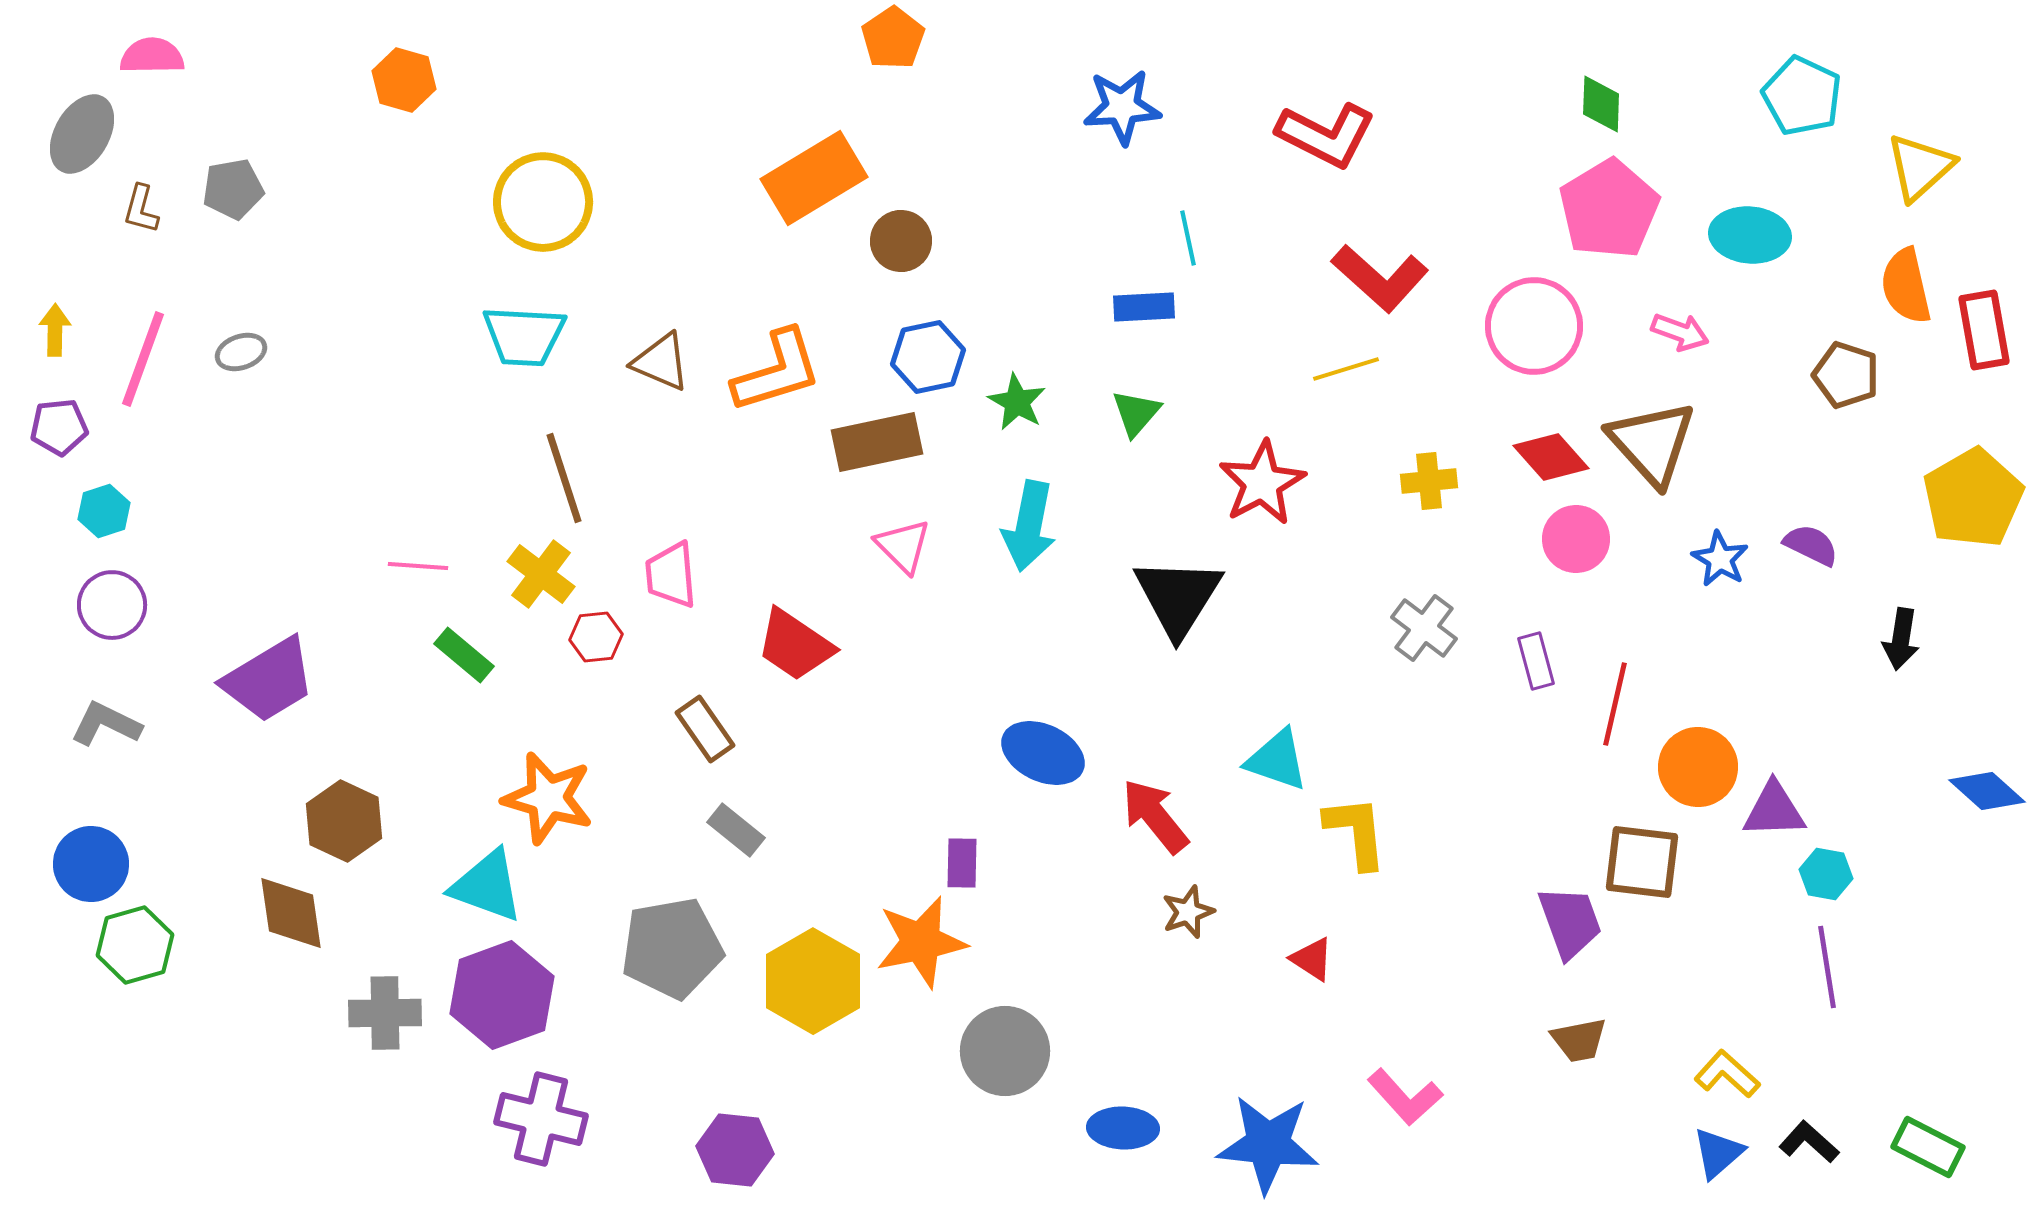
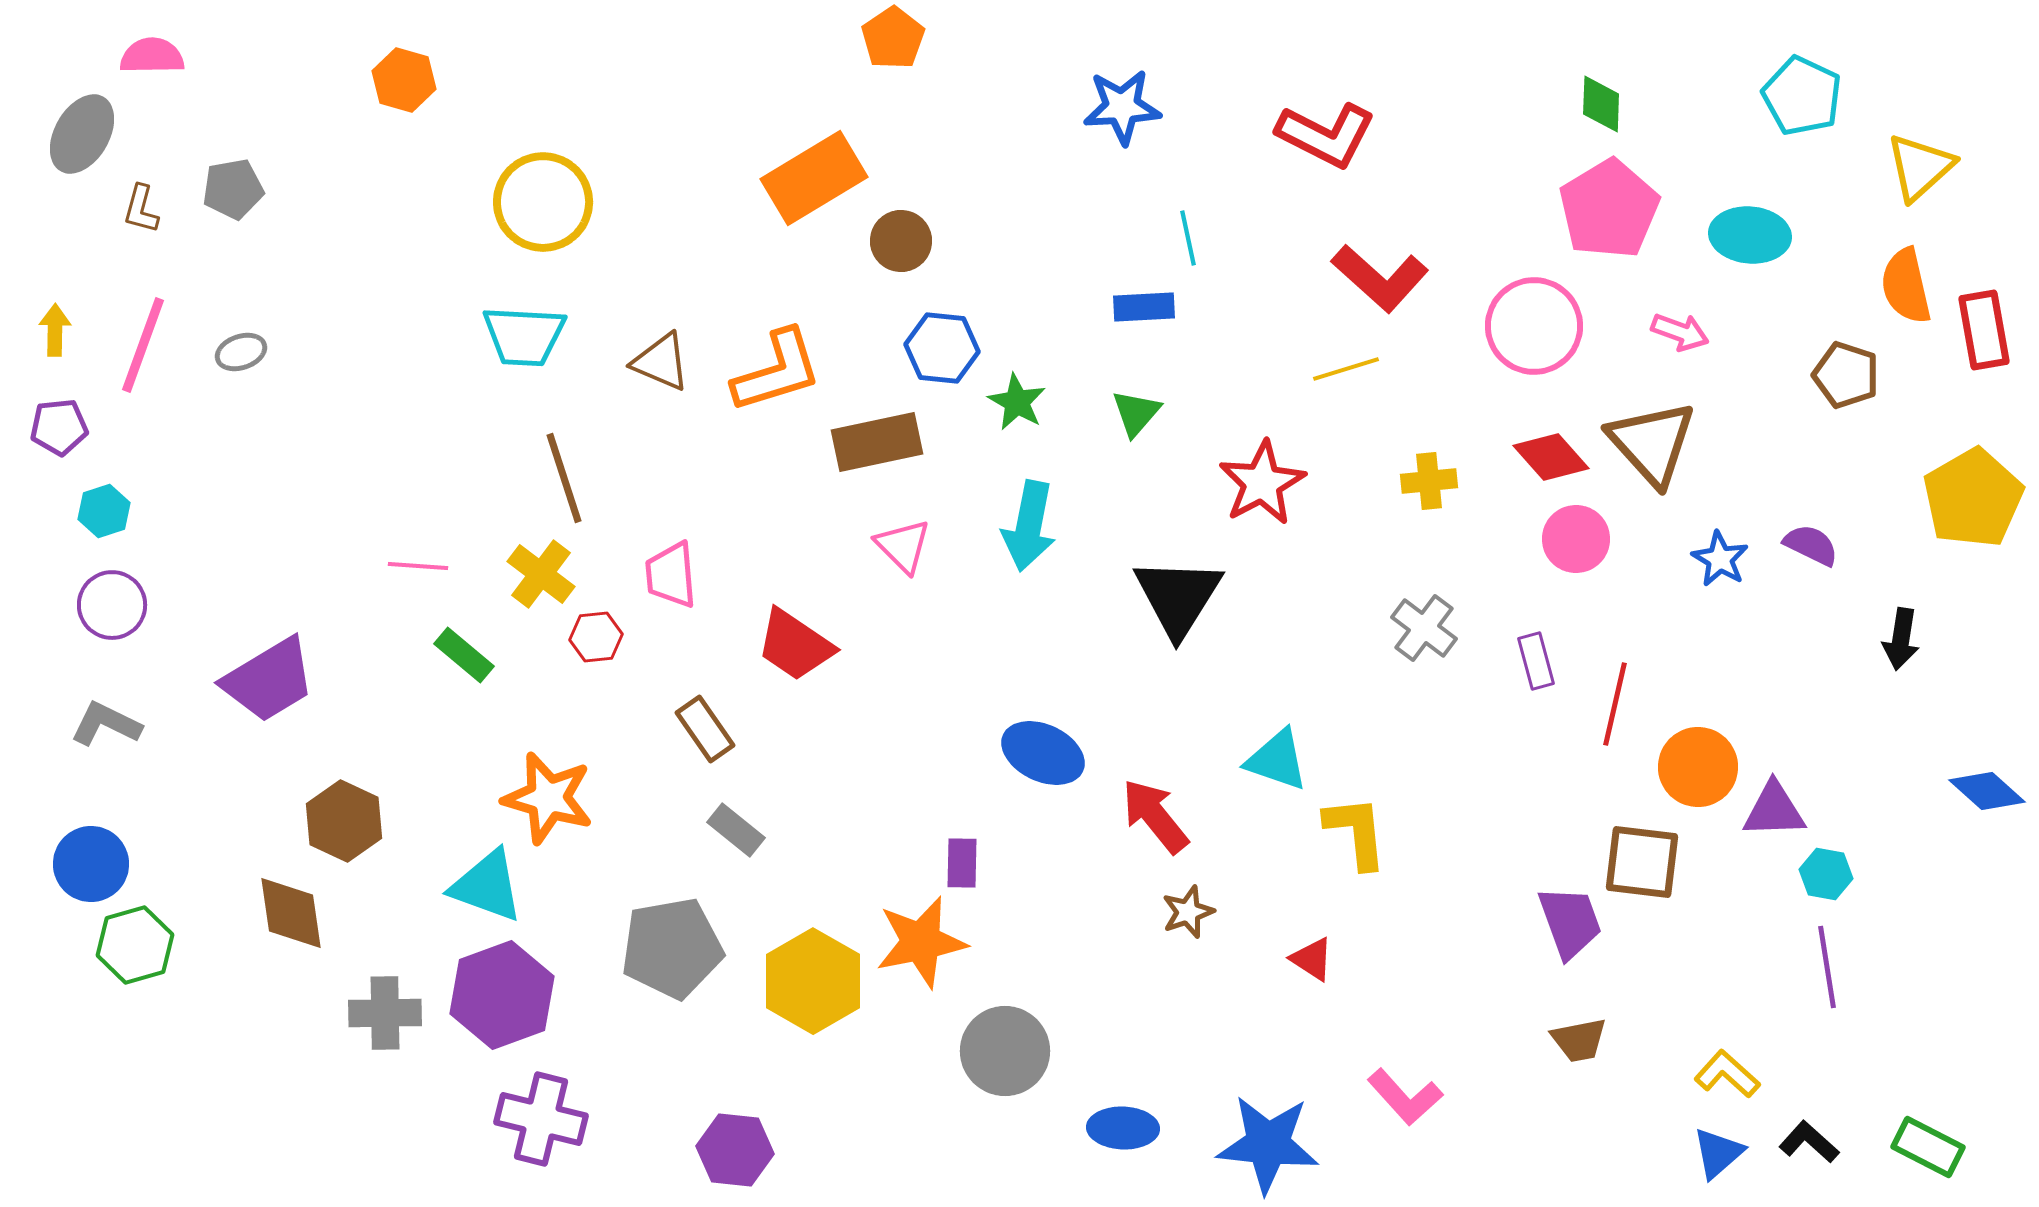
blue hexagon at (928, 357): moved 14 px right, 9 px up; rotated 18 degrees clockwise
pink line at (143, 359): moved 14 px up
